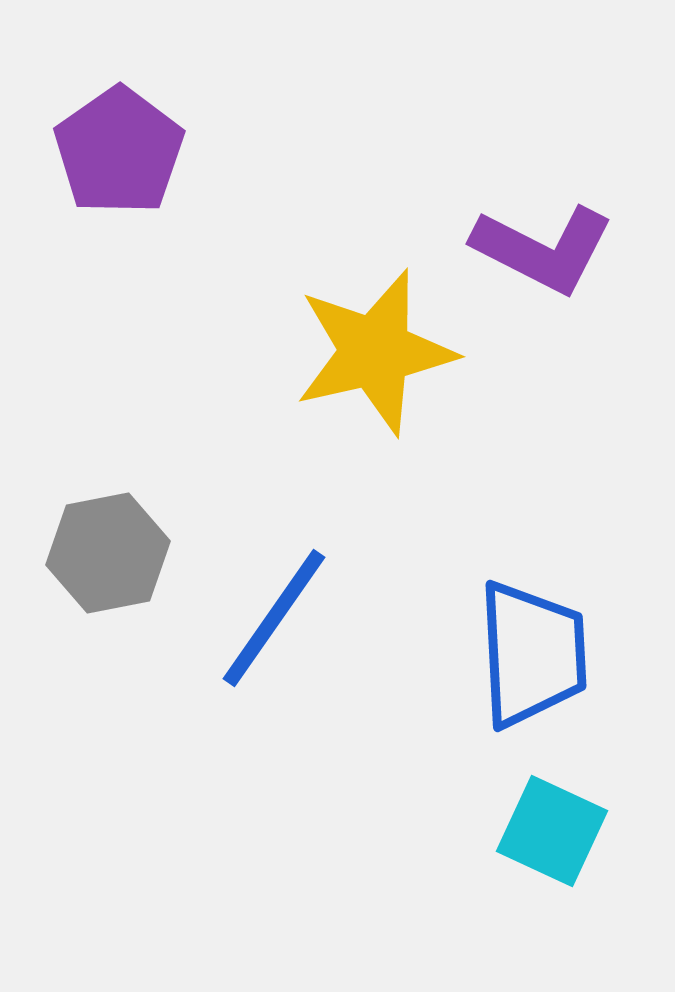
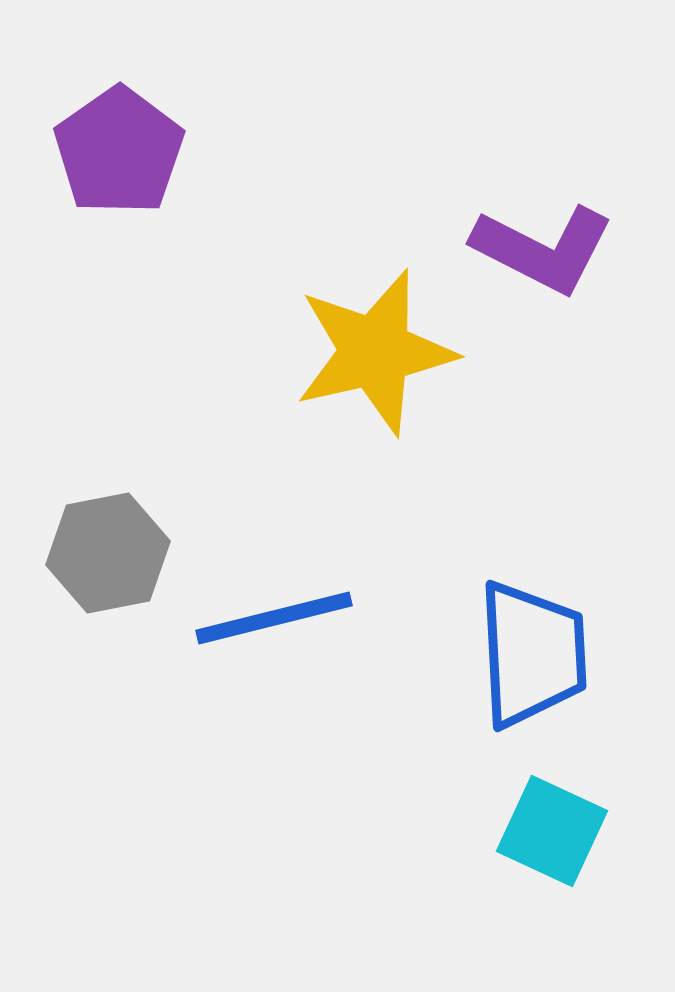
blue line: rotated 41 degrees clockwise
